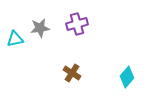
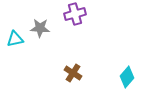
purple cross: moved 2 px left, 10 px up
gray star: rotated 12 degrees clockwise
brown cross: moved 1 px right
